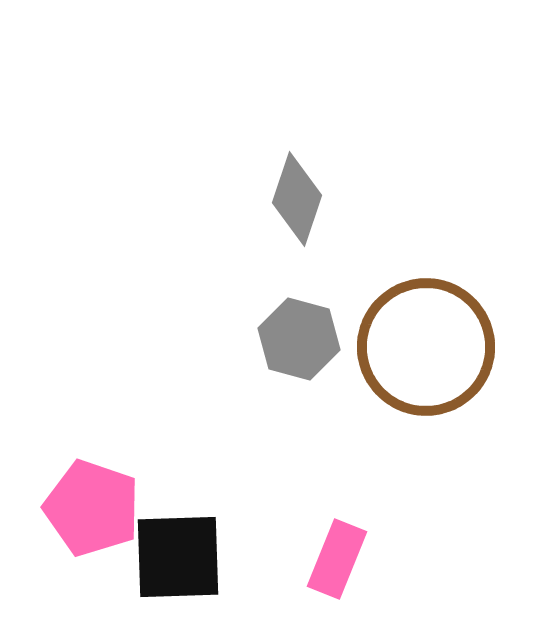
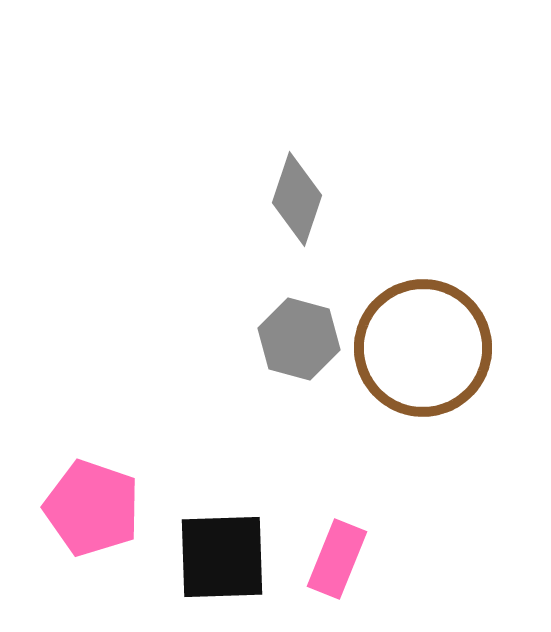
brown circle: moved 3 px left, 1 px down
black square: moved 44 px right
